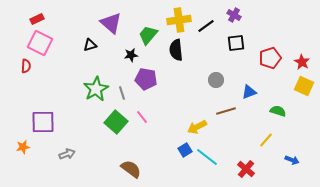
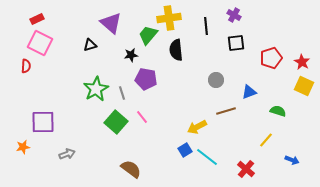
yellow cross: moved 10 px left, 2 px up
black line: rotated 60 degrees counterclockwise
red pentagon: moved 1 px right
